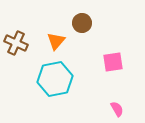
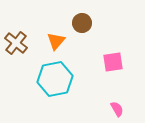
brown cross: rotated 15 degrees clockwise
